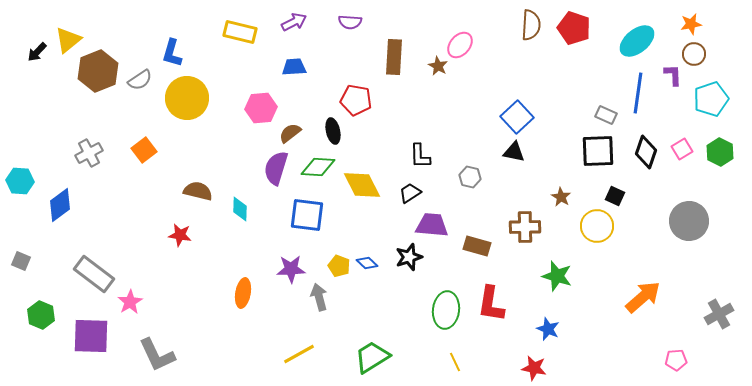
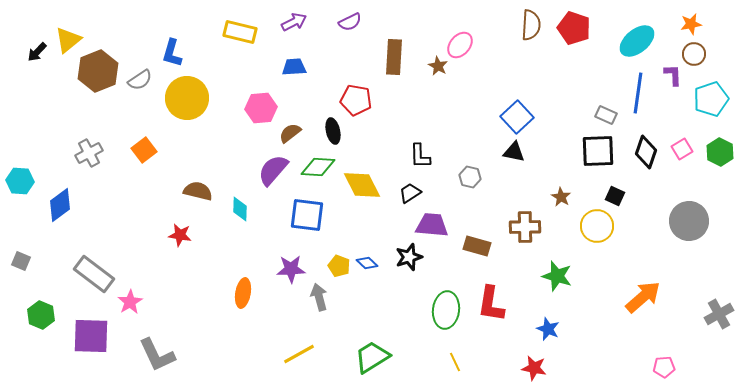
purple semicircle at (350, 22): rotated 30 degrees counterclockwise
purple semicircle at (276, 168): moved 3 px left, 2 px down; rotated 24 degrees clockwise
pink pentagon at (676, 360): moved 12 px left, 7 px down
